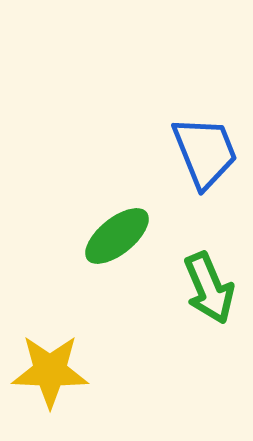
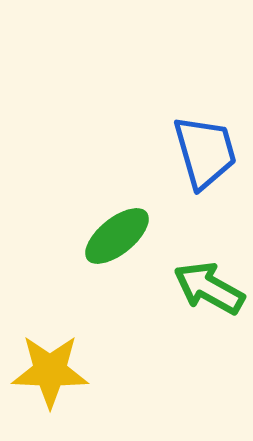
blue trapezoid: rotated 6 degrees clockwise
green arrow: rotated 142 degrees clockwise
